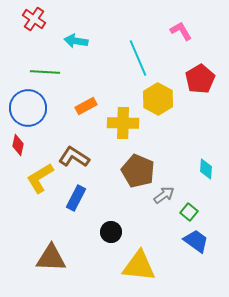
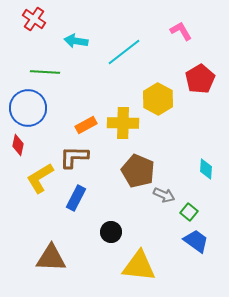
cyan line: moved 14 px left, 6 px up; rotated 75 degrees clockwise
orange rectangle: moved 19 px down
brown L-shape: rotated 32 degrees counterclockwise
gray arrow: rotated 60 degrees clockwise
